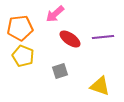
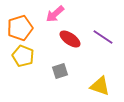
orange pentagon: rotated 10 degrees counterclockwise
purple line: rotated 40 degrees clockwise
